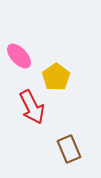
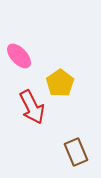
yellow pentagon: moved 4 px right, 6 px down
brown rectangle: moved 7 px right, 3 px down
